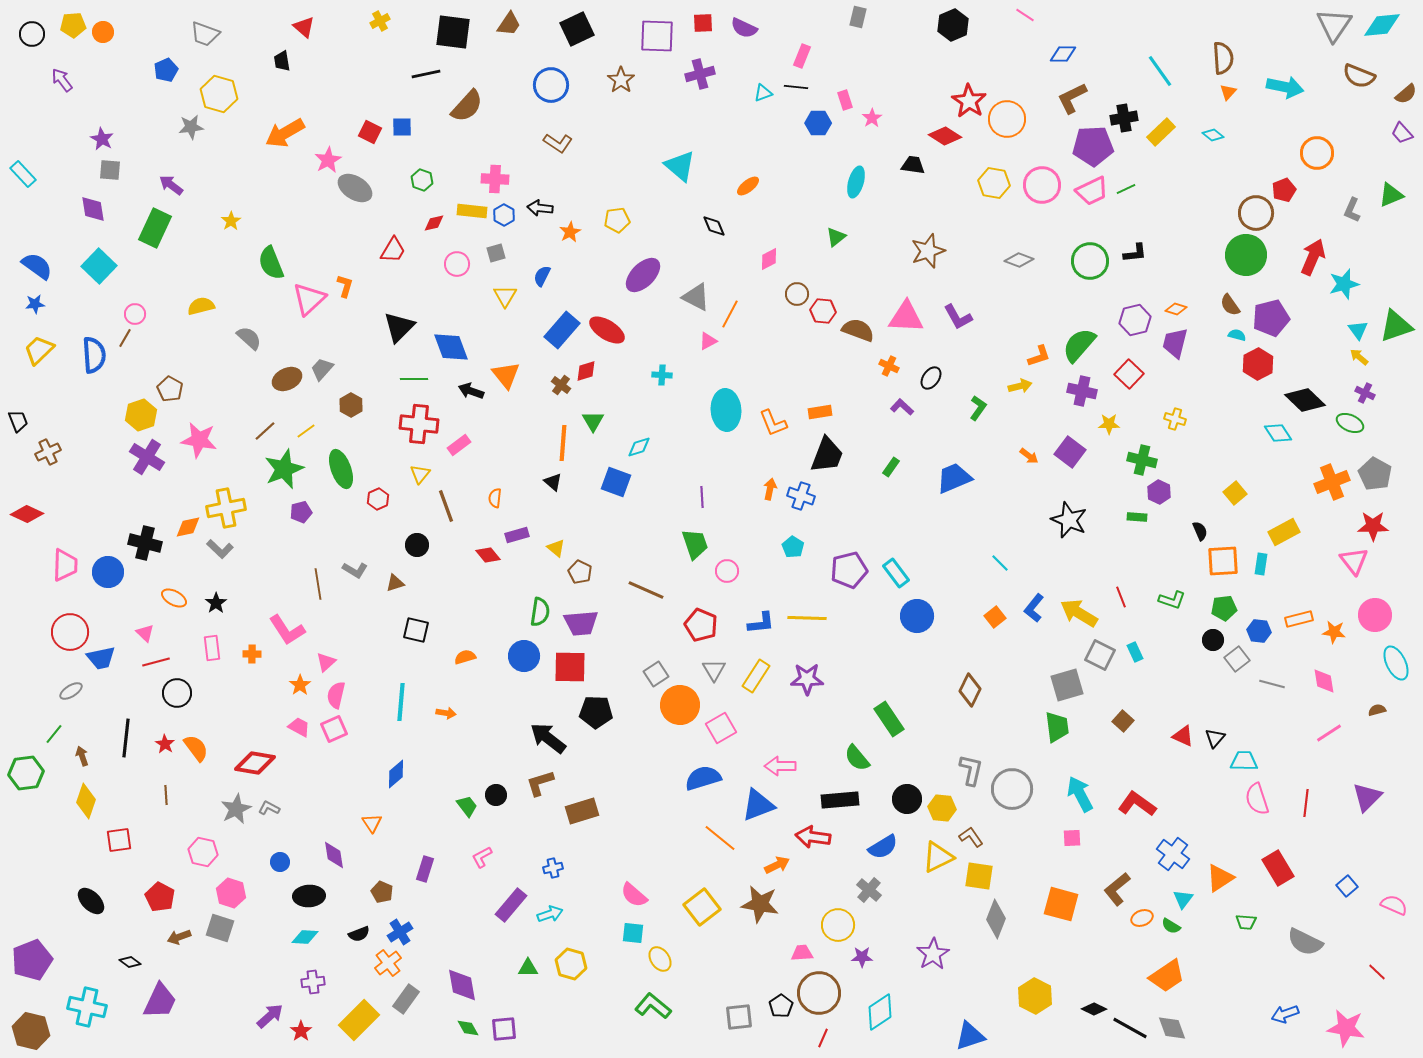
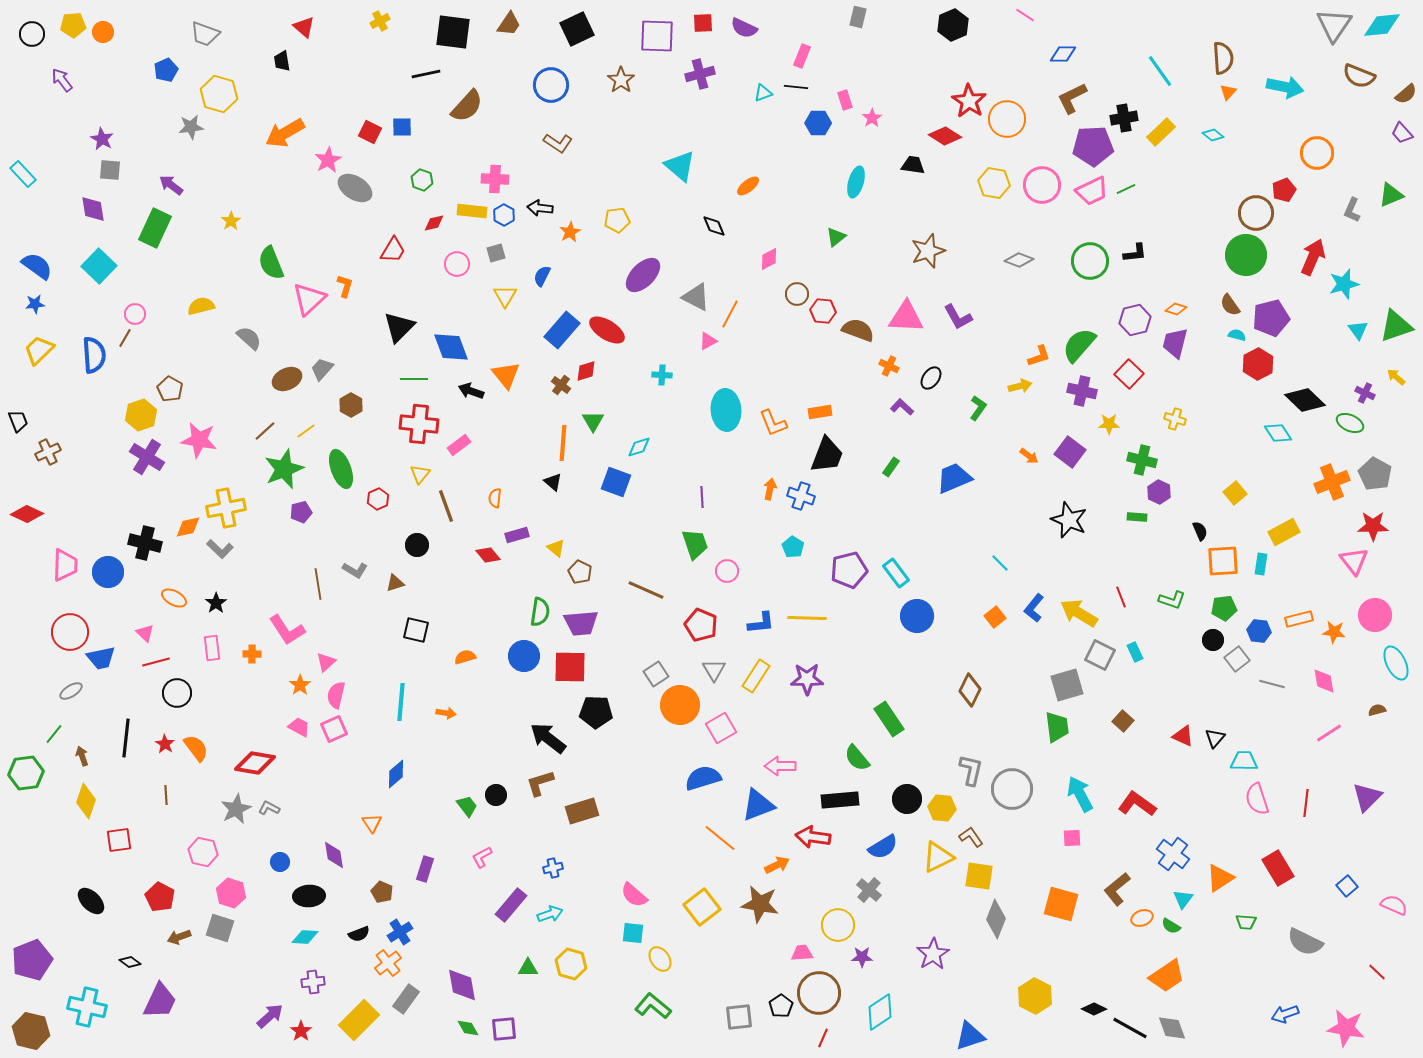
yellow arrow at (1359, 357): moved 37 px right, 20 px down
